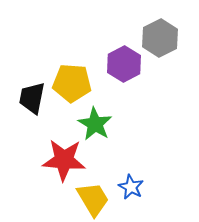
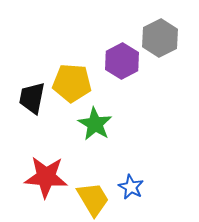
purple hexagon: moved 2 px left, 3 px up
red star: moved 18 px left, 17 px down
